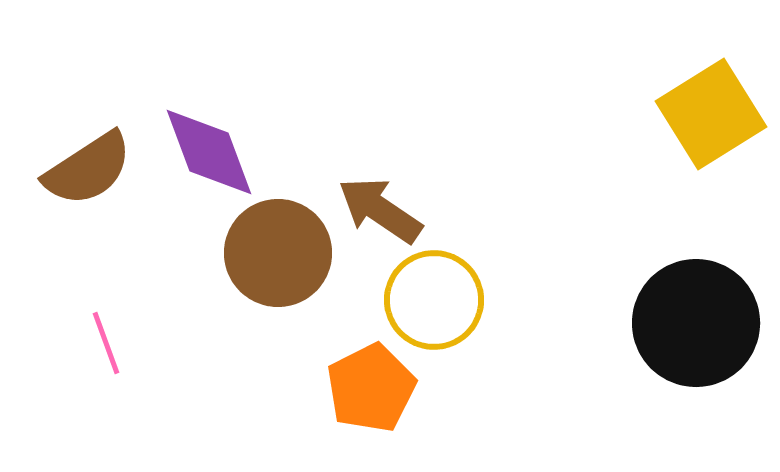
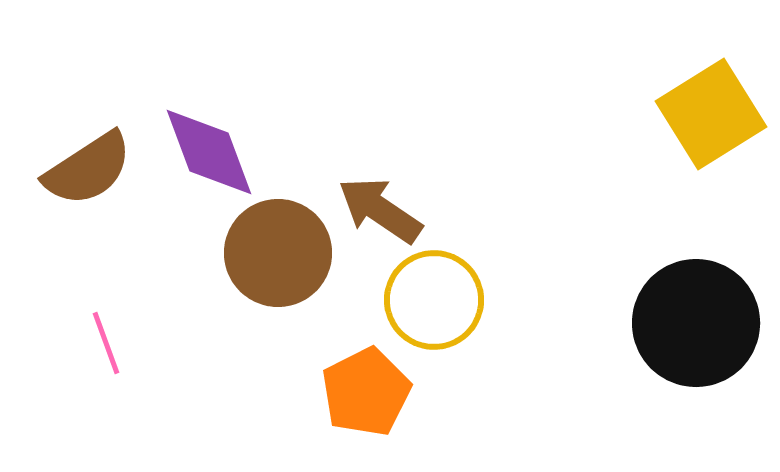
orange pentagon: moved 5 px left, 4 px down
